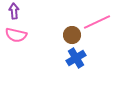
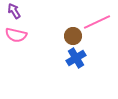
purple arrow: rotated 28 degrees counterclockwise
brown circle: moved 1 px right, 1 px down
